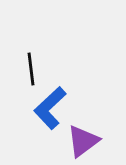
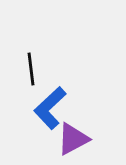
purple triangle: moved 10 px left, 2 px up; rotated 9 degrees clockwise
